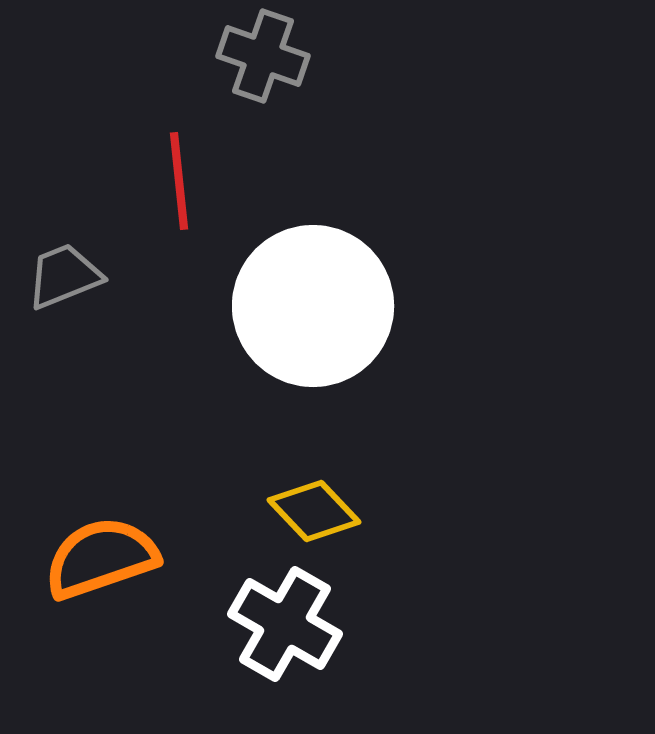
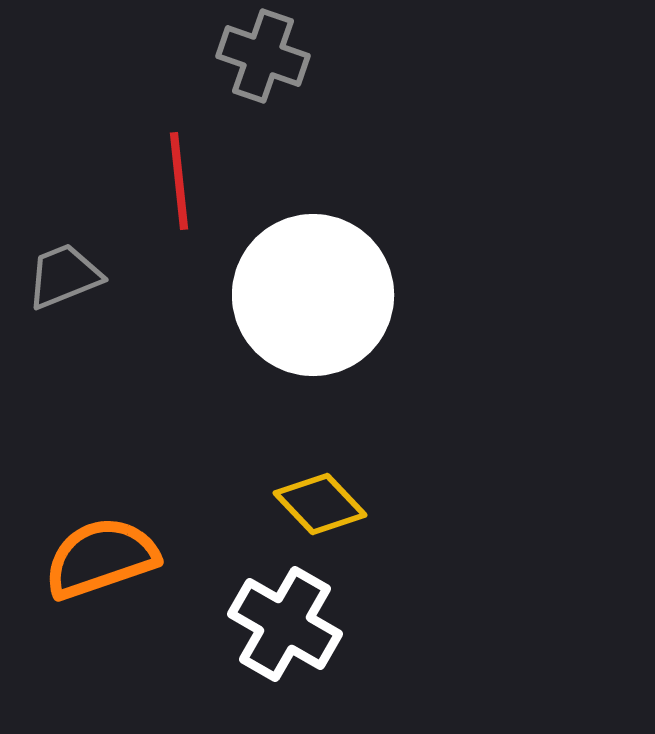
white circle: moved 11 px up
yellow diamond: moved 6 px right, 7 px up
